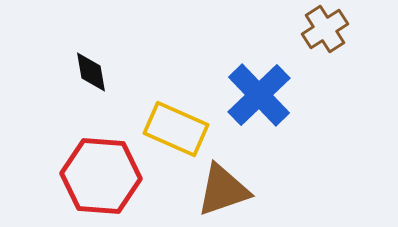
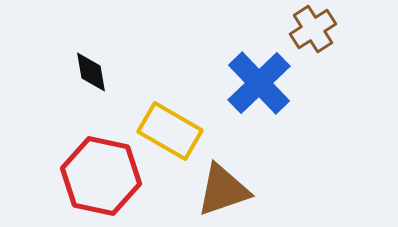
brown cross: moved 12 px left
blue cross: moved 12 px up
yellow rectangle: moved 6 px left, 2 px down; rotated 6 degrees clockwise
red hexagon: rotated 8 degrees clockwise
